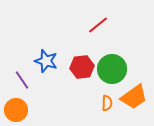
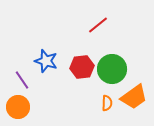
orange circle: moved 2 px right, 3 px up
